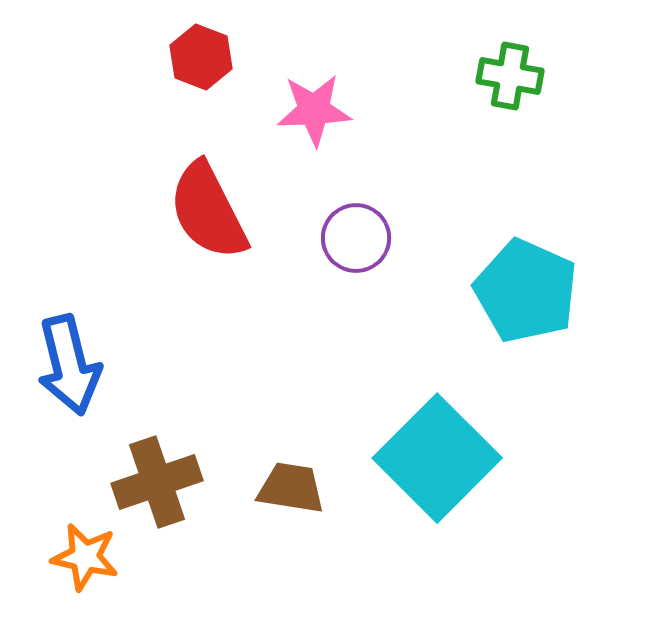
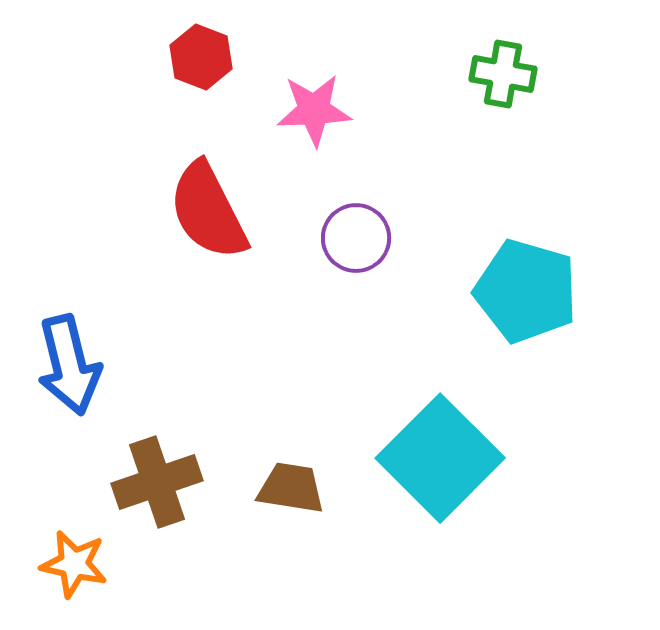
green cross: moved 7 px left, 2 px up
cyan pentagon: rotated 8 degrees counterclockwise
cyan square: moved 3 px right
orange star: moved 11 px left, 7 px down
